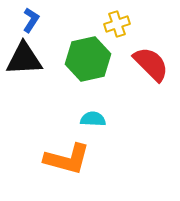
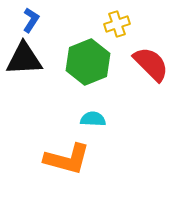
green hexagon: moved 3 px down; rotated 9 degrees counterclockwise
